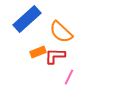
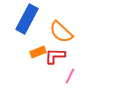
blue rectangle: rotated 20 degrees counterclockwise
pink line: moved 1 px right, 1 px up
